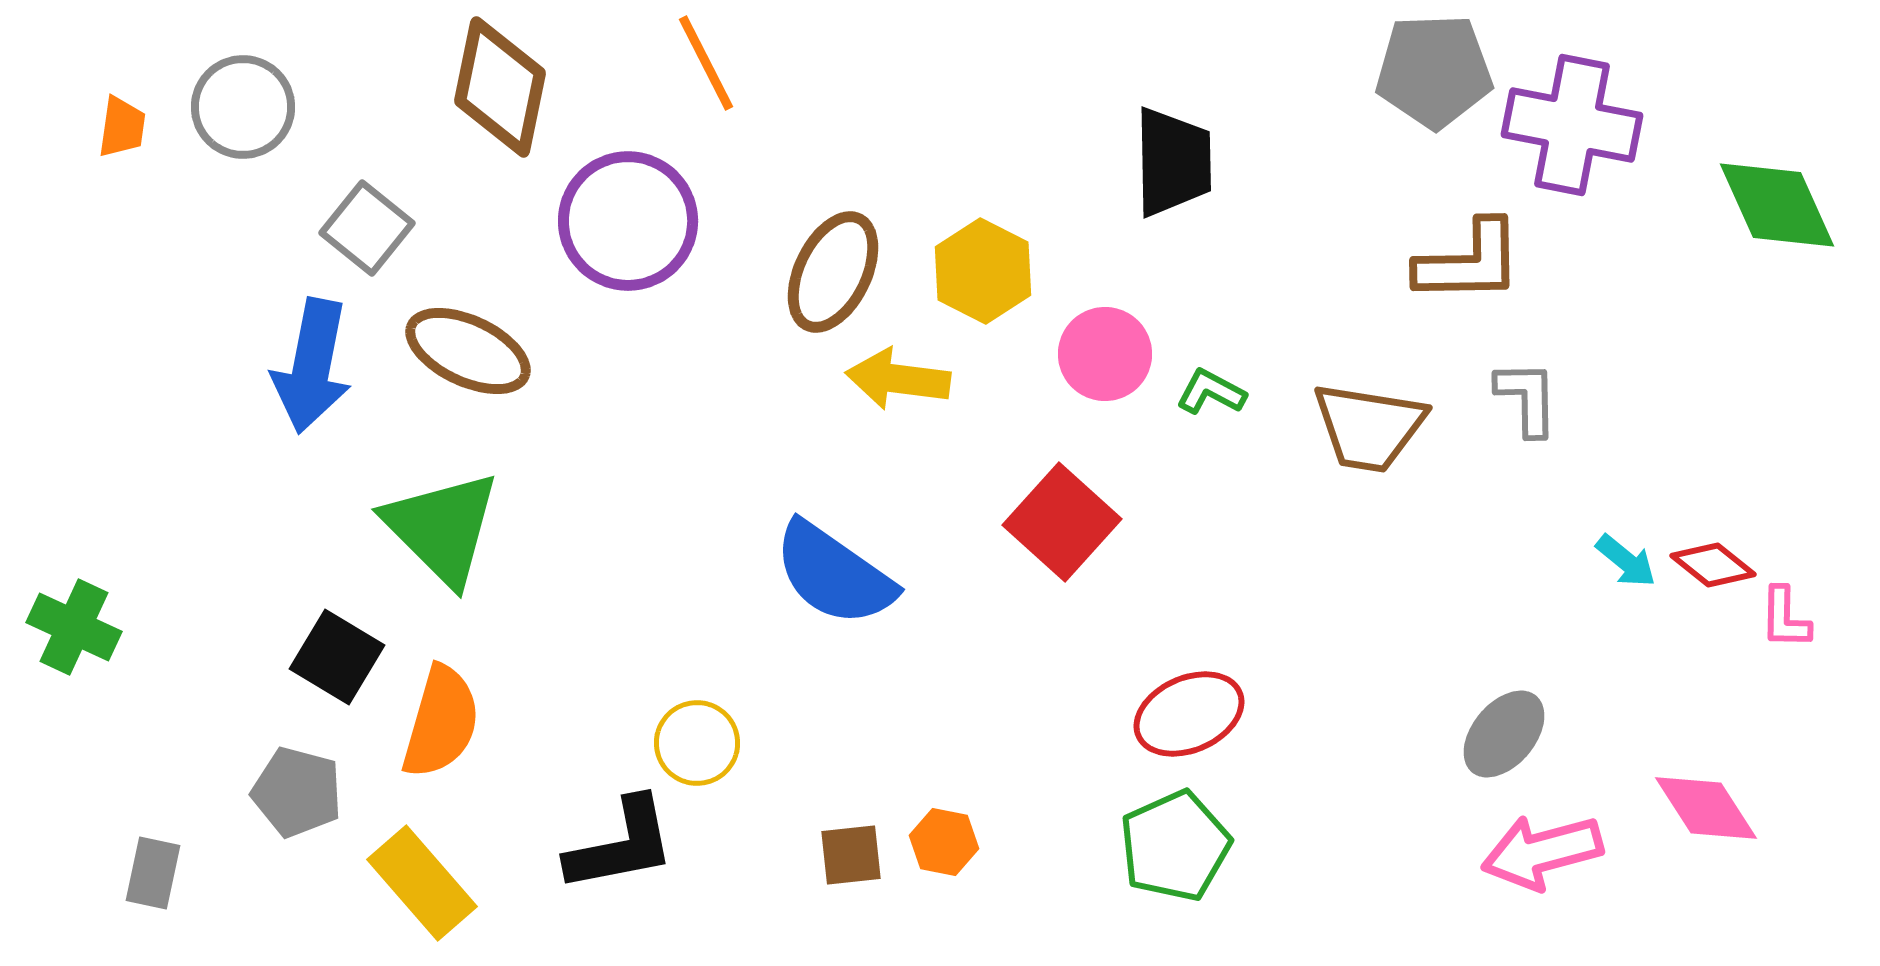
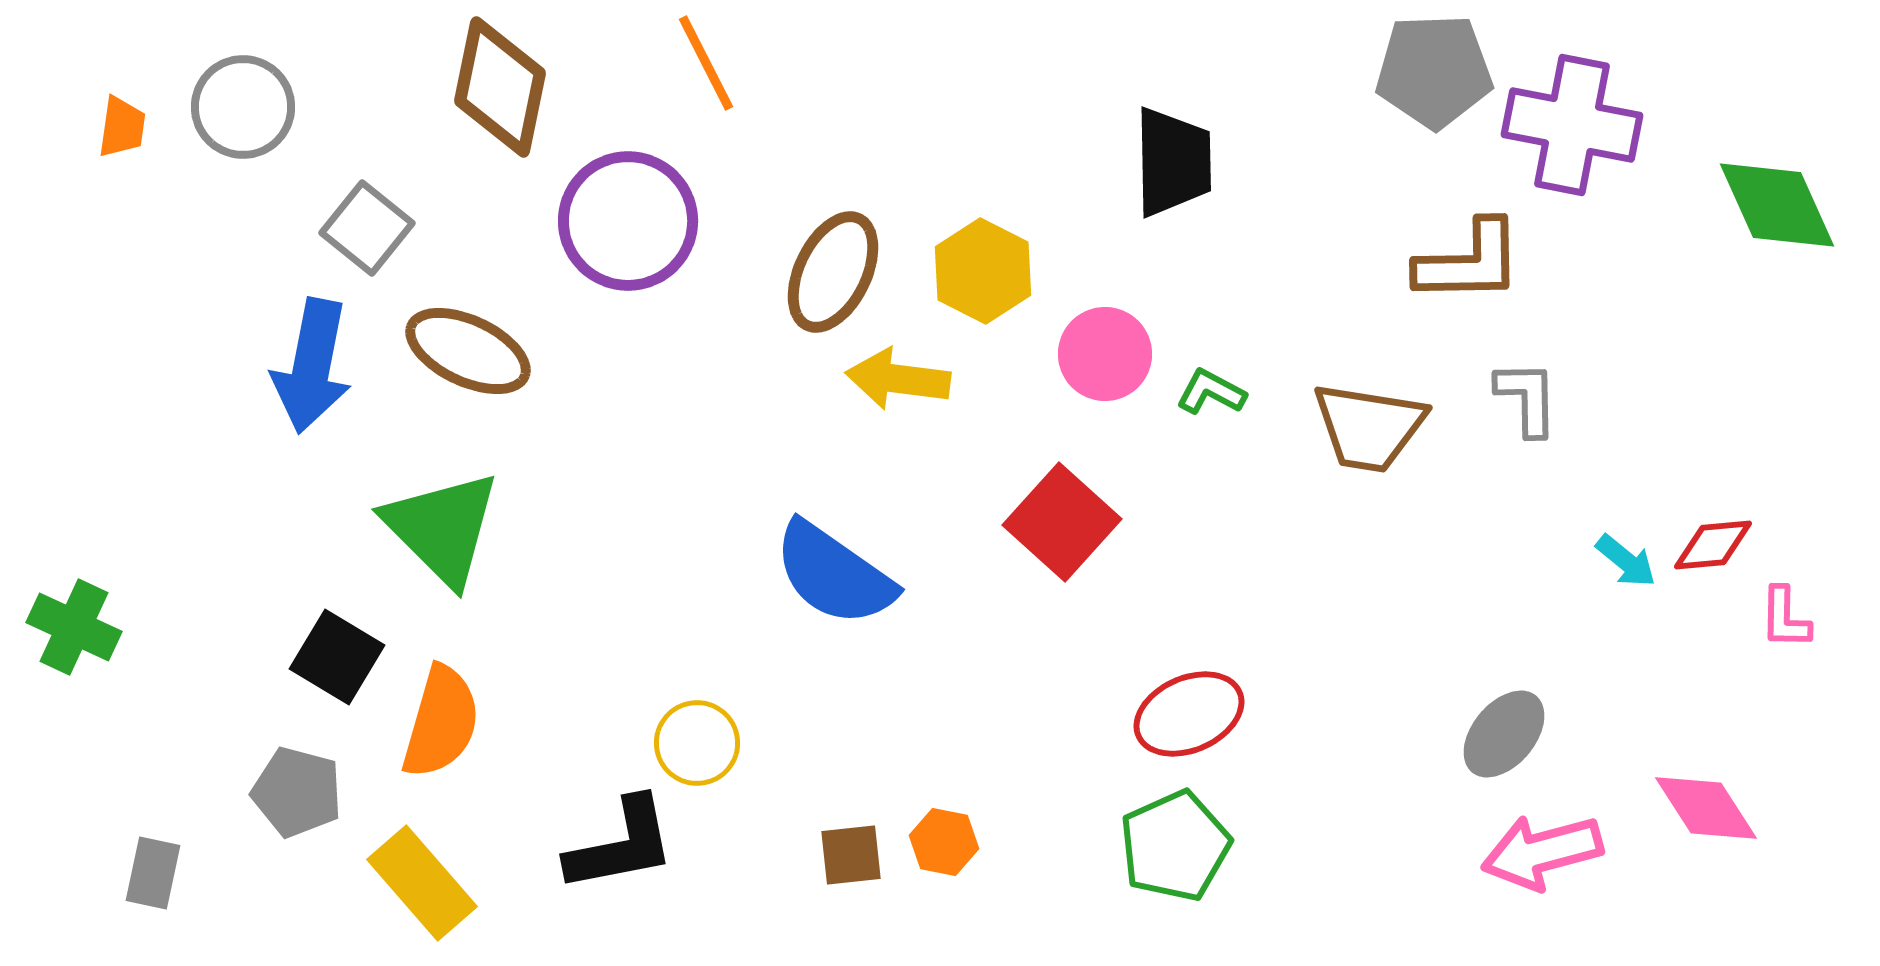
red diamond at (1713, 565): moved 20 px up; rotated 44 degrees counterclockwise
